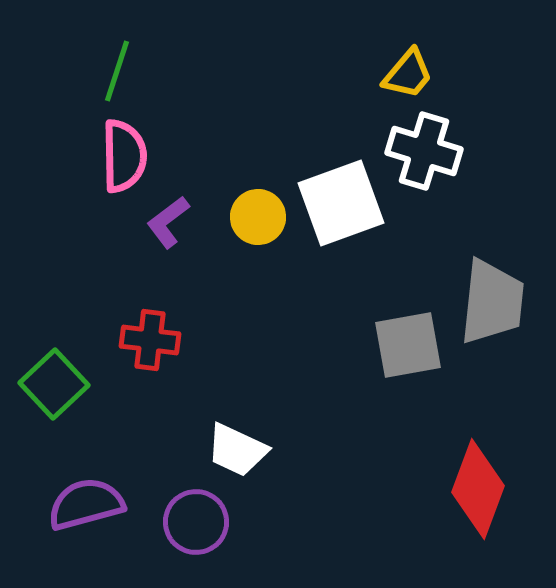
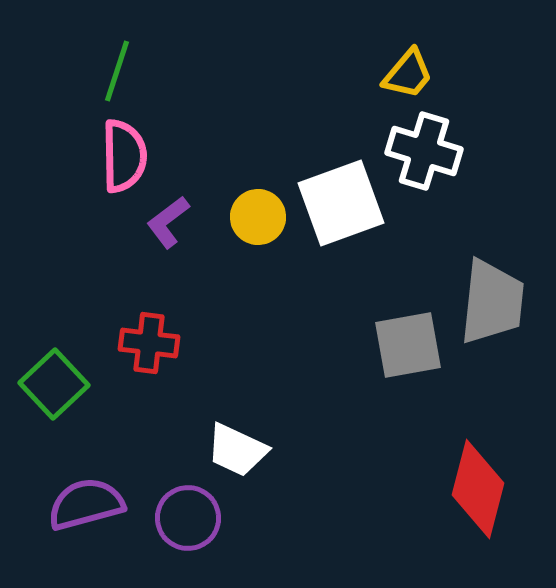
red cross: moved 1 px left, 3 px down
red diamond: rotated 6 degrees counterclockwise
purple circle: moved 8 px left, 4 px up
